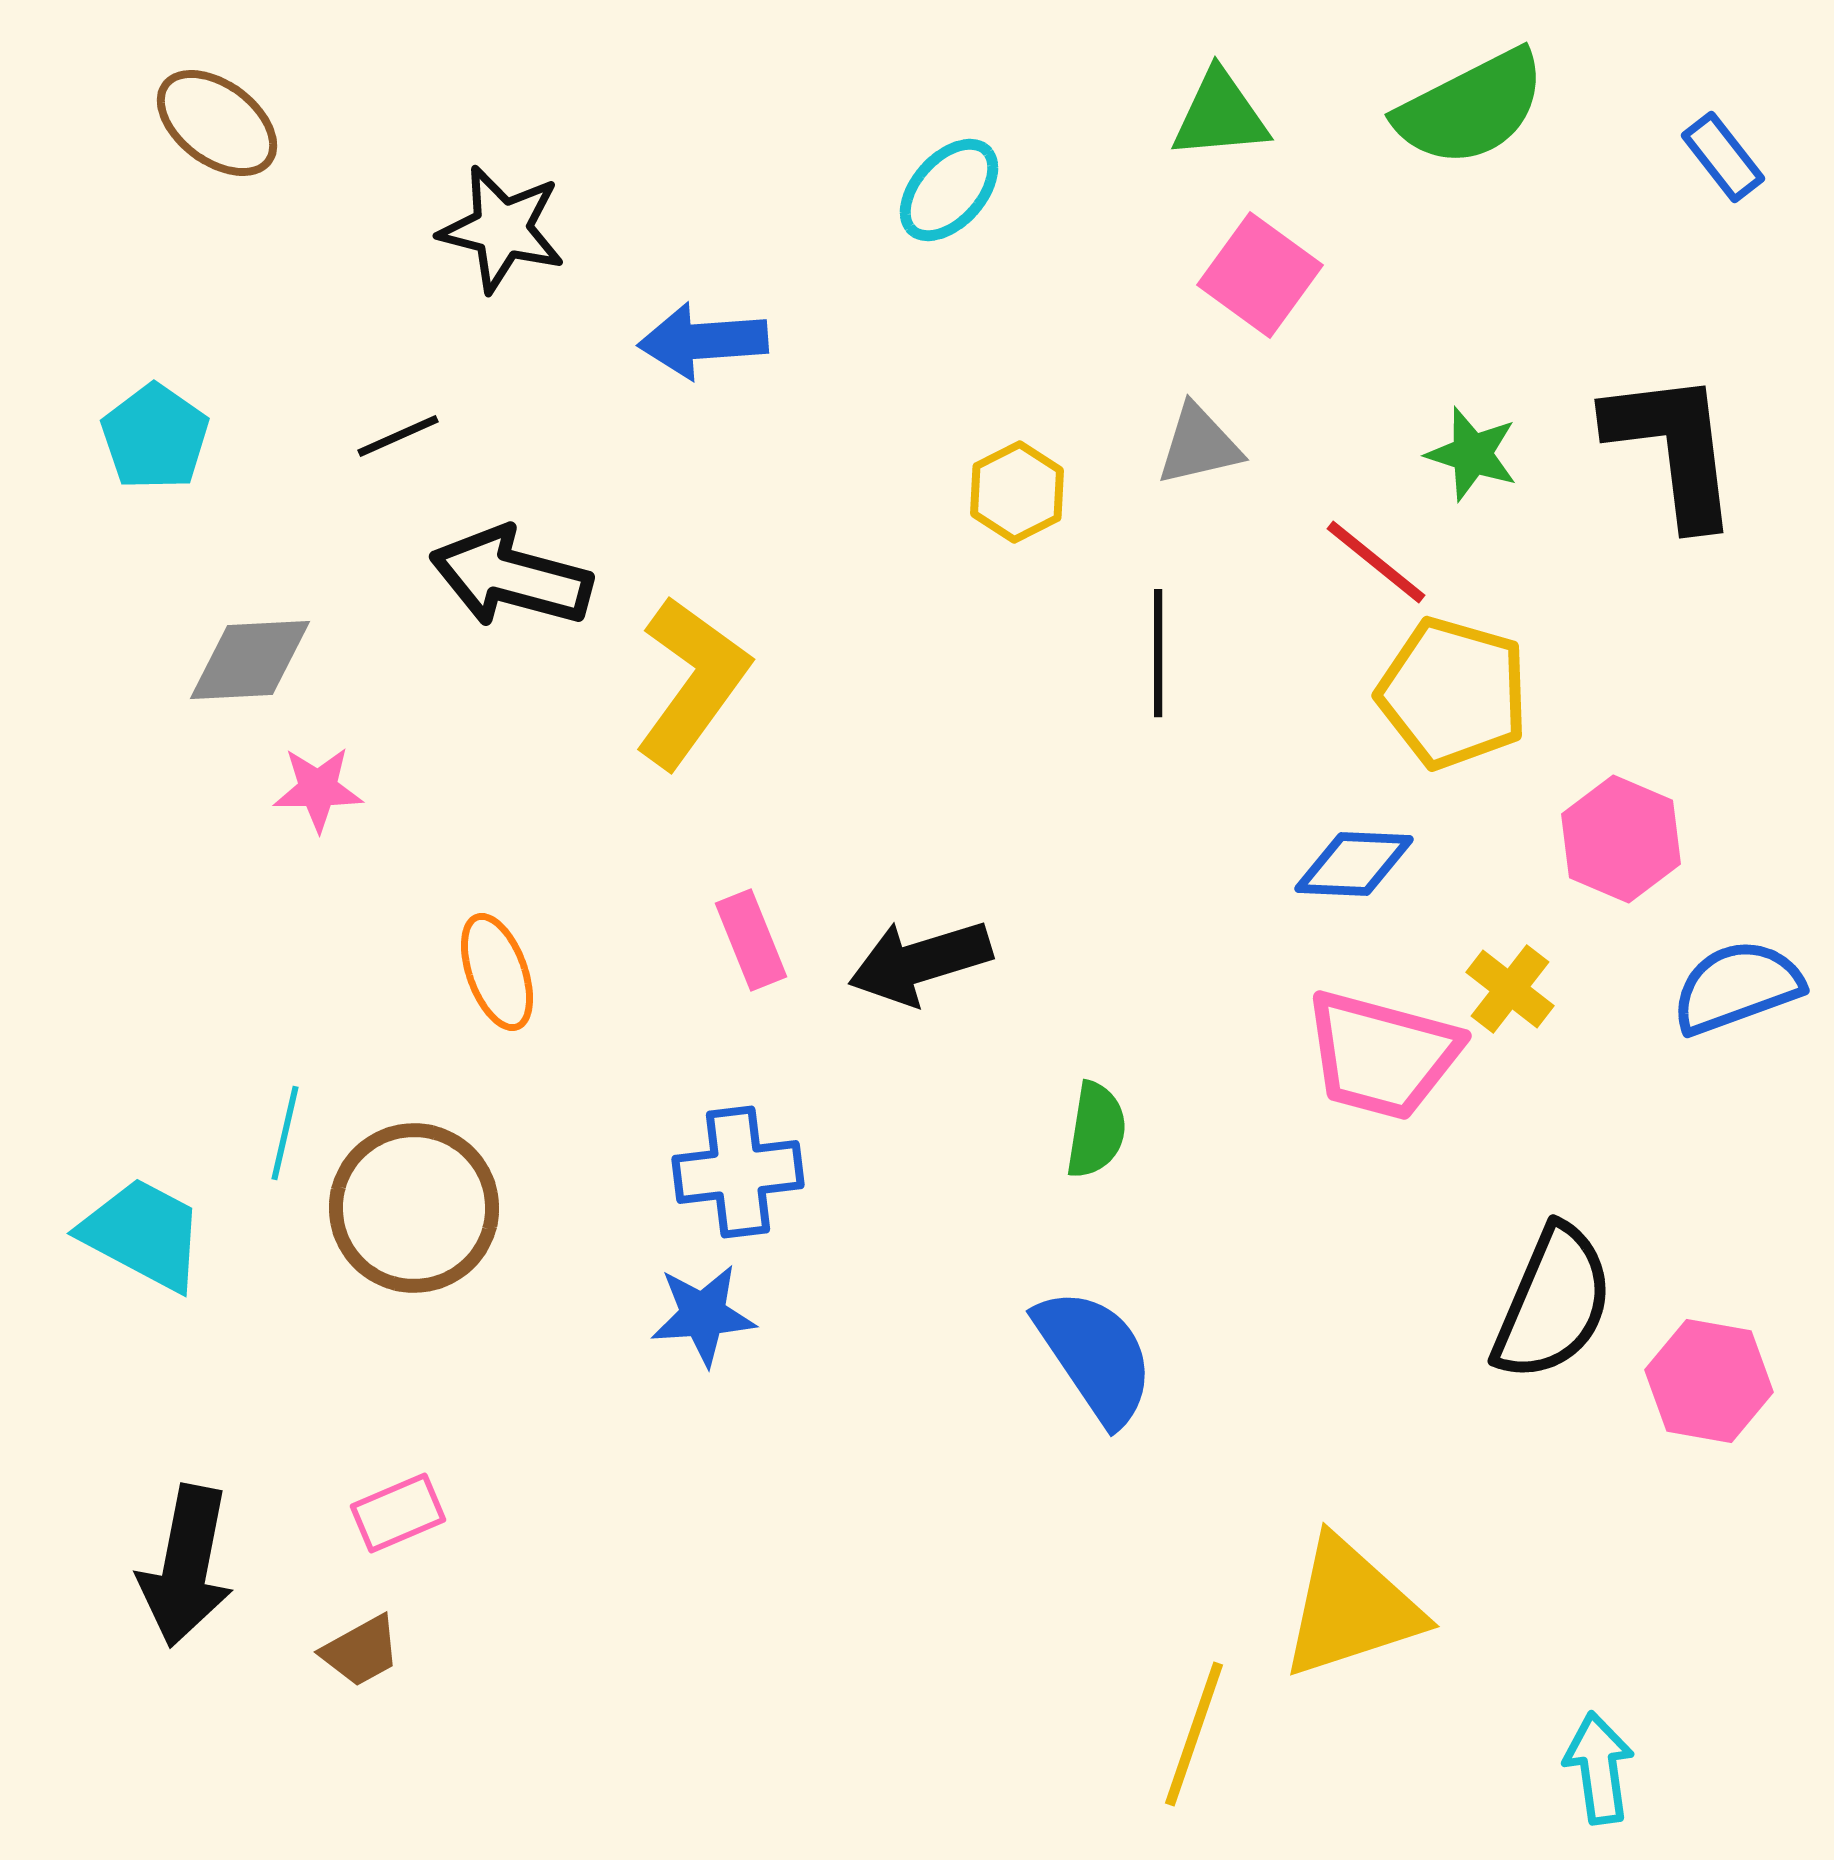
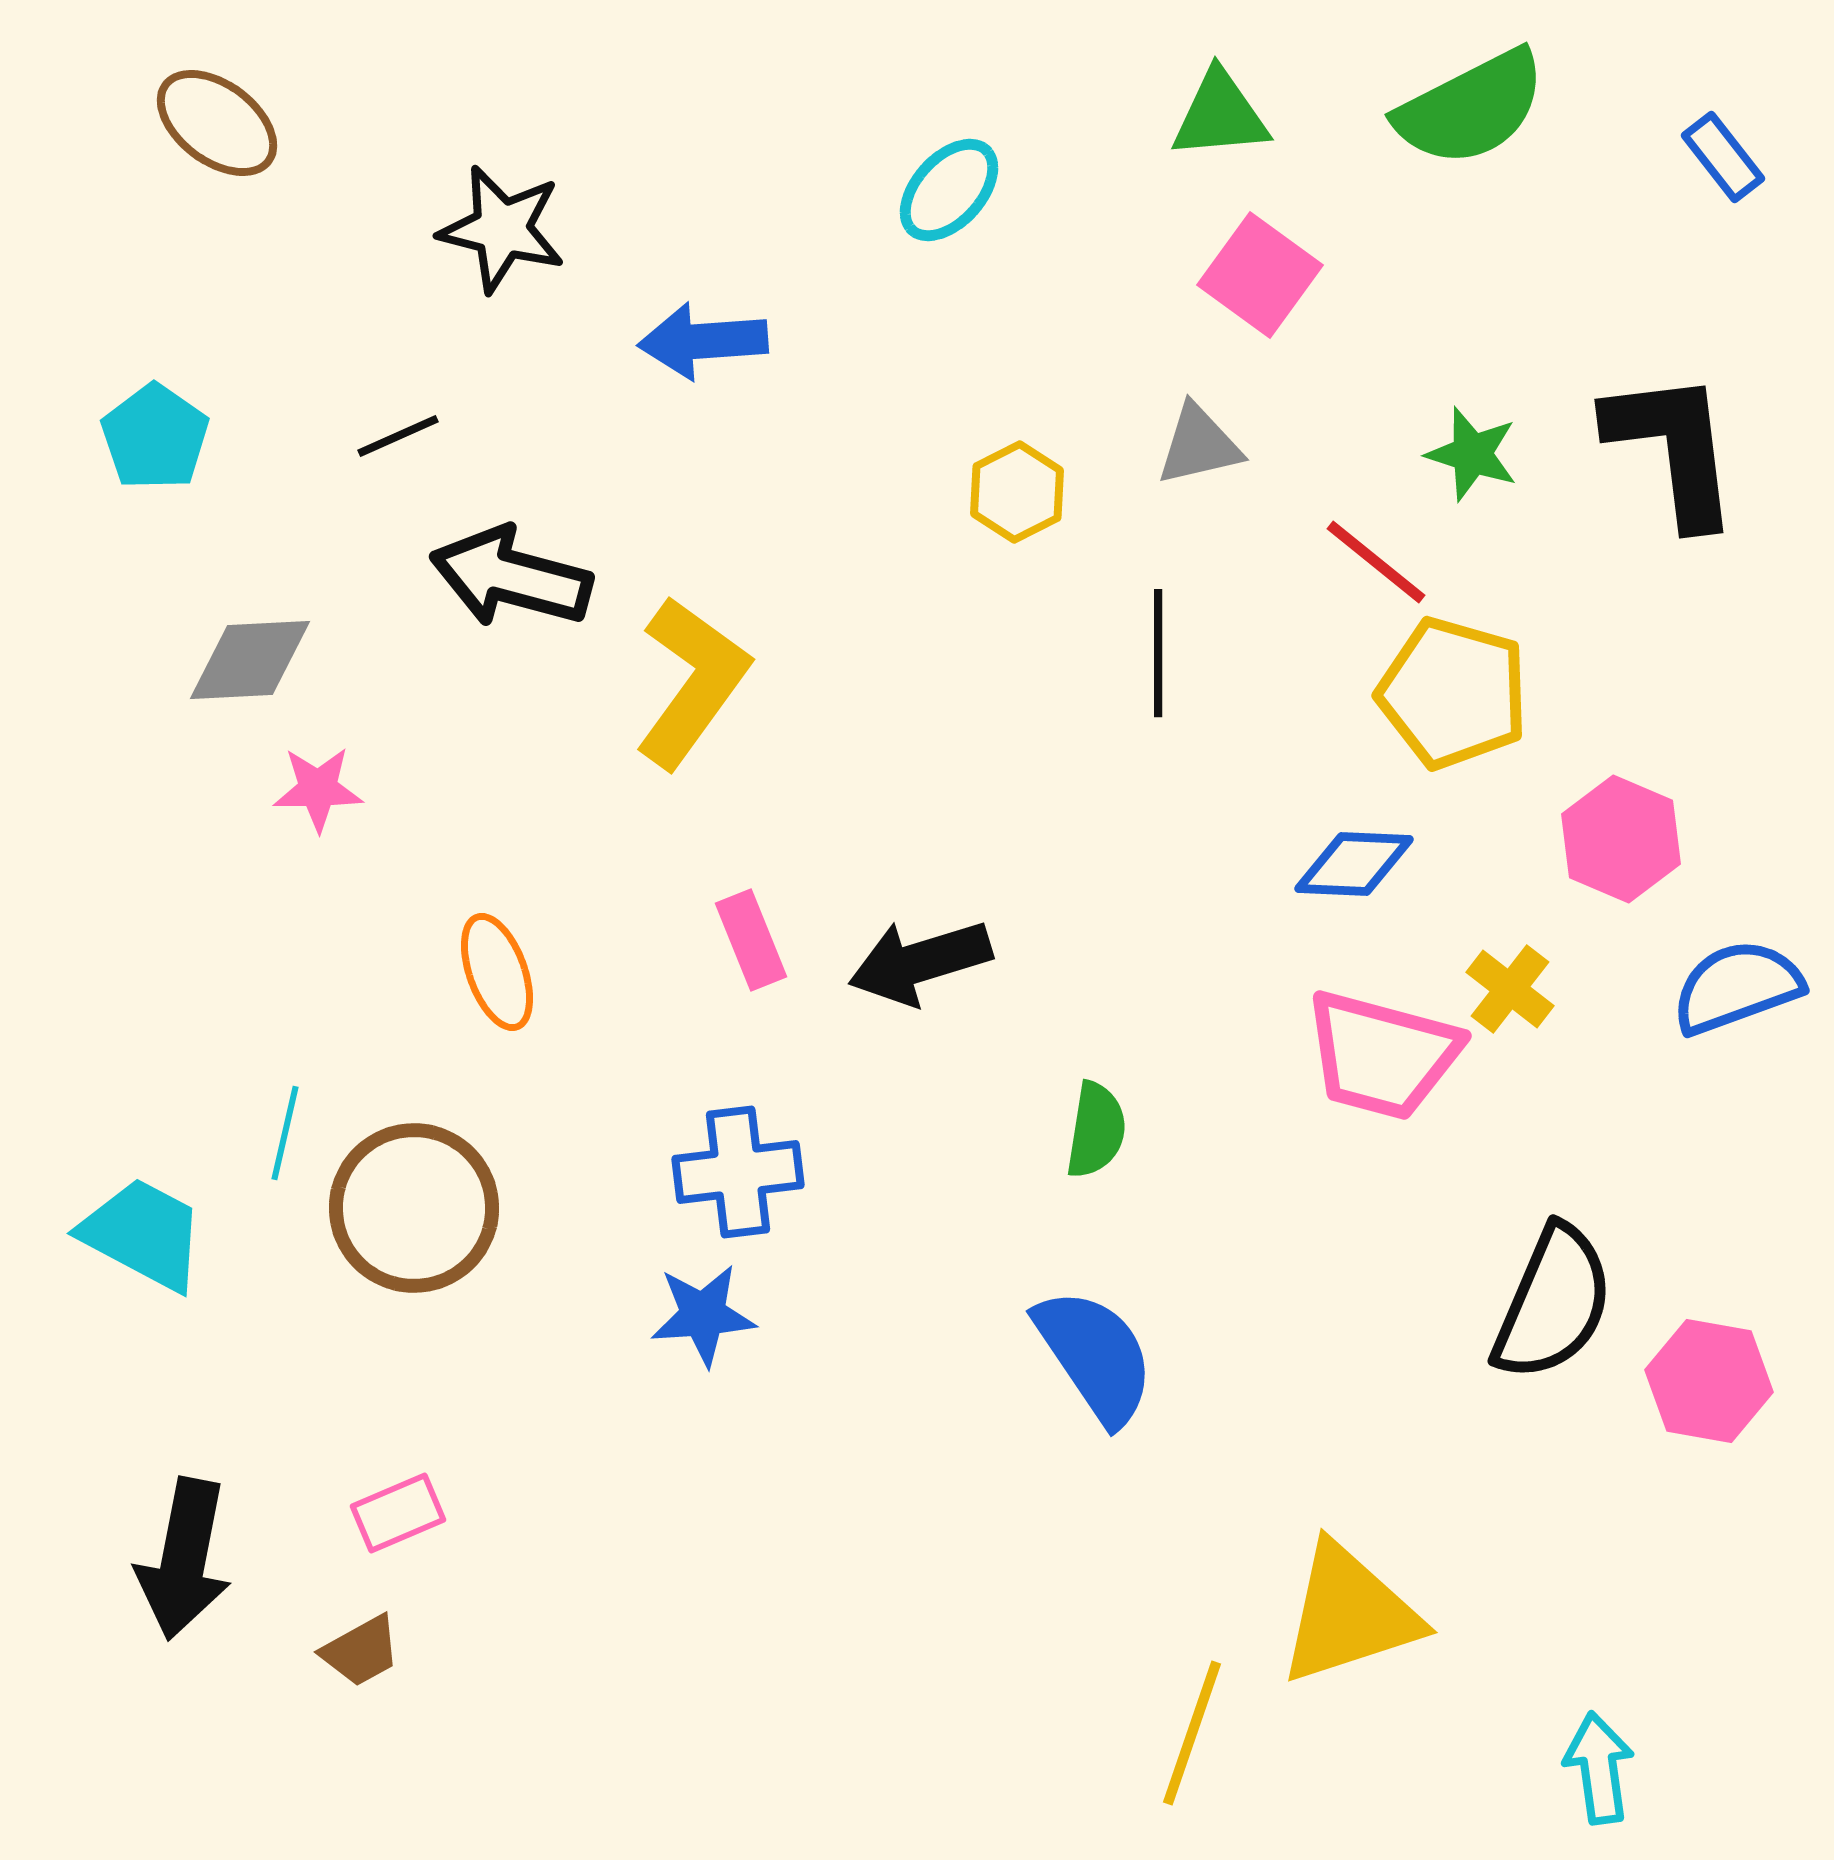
black arrow at (186, 1566): moved 2 px left, 7 px up
yellow triangle at (1351, 1608): moved 2 px left, 6 px down
yellow line at (1194, 1734): moved 2 px left, 1 px up
